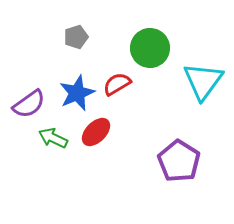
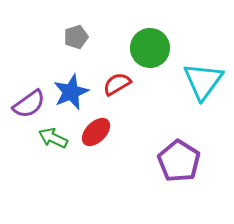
blue star: moved 6 px left, 1 px up
